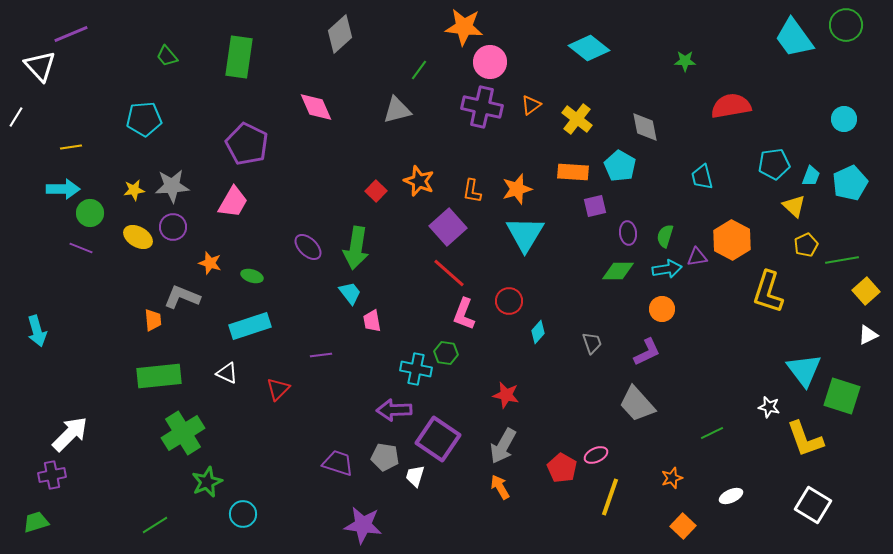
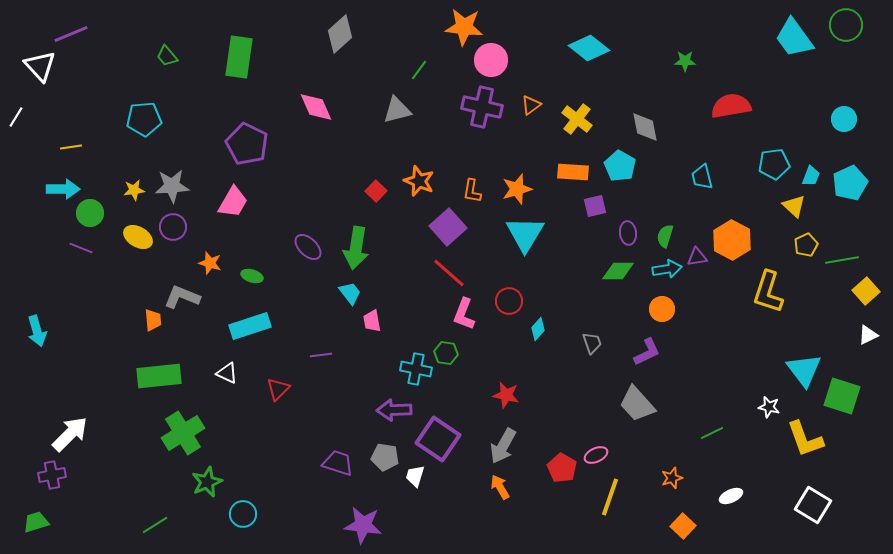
pink circle at (490, 62): moved 1 px right, 2 px up
cyan diamond at (538, 332): moved 3 px up
